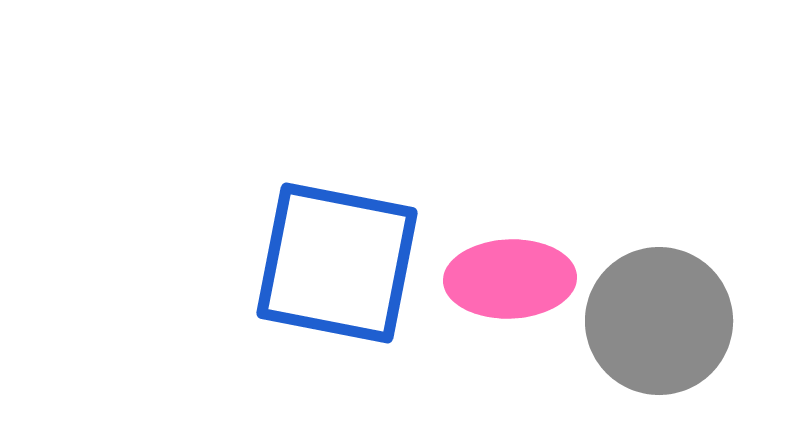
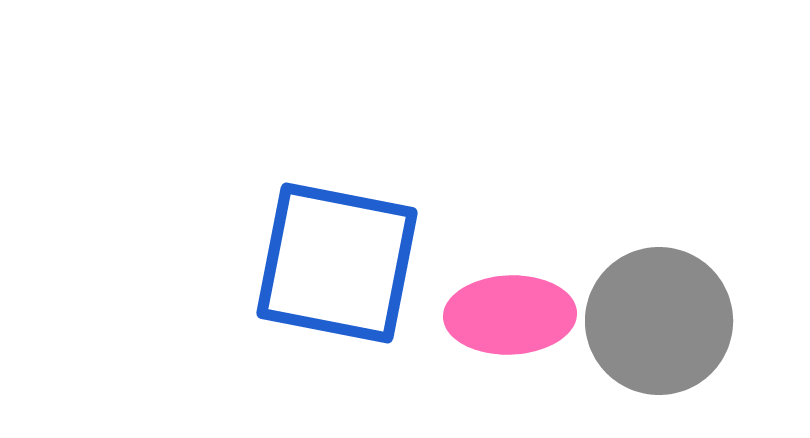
pink ellipse: moved 36 px down
